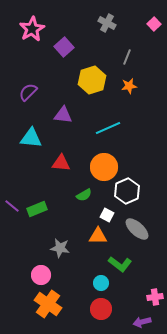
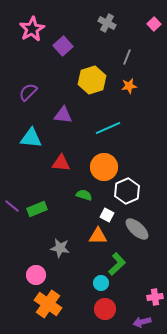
purple square: moved 1 px left, 1 px up
green semicircle: rotated 133 degrees counterclockwise
green L-shape: moved 3 px left; rotated 80 degrees counterclockwise
pink circle: moved 5 px left
red circle: moved 4 px right
